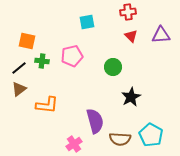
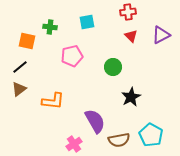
purple triangle: rotated 24 degrees counterclockwise
green cross: moved 8 px right, 34 px up
black line: moved 1 px right, 1 px up
orange L-shape: moved 6 px right, 4 px up
purple semicircle: rotated 15 degrees counterclockwise
brown semicircle: moved 1 px left, 1 px down; rotated 15 degrees counterclockwise
